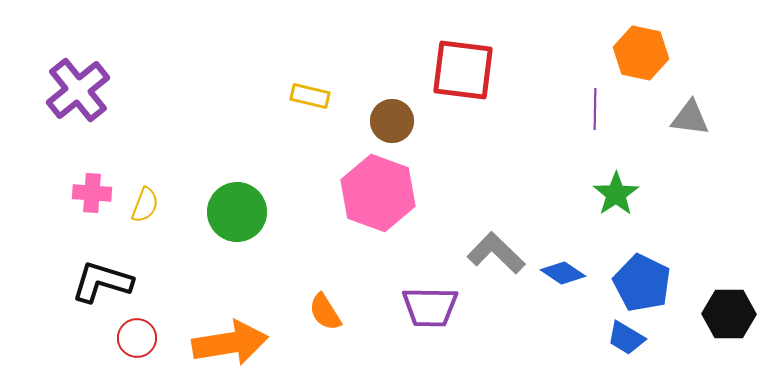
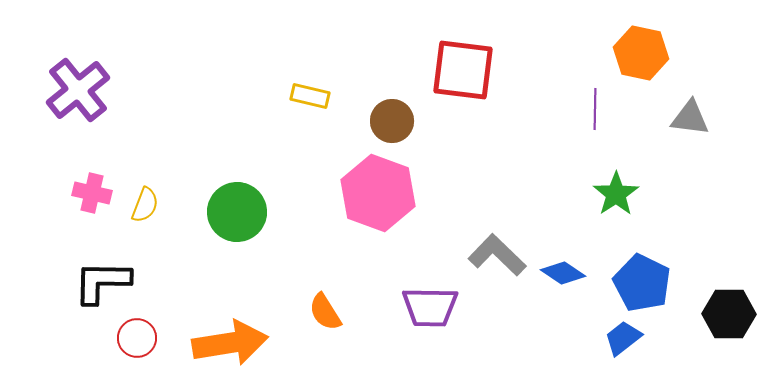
pink cross: rotated 9 degrees clockwise
gray L-shape: moved 1 px right, 2 px down
black L-shape: rotated 16 degrees counterclockwise
blue trapezoid: moved 3 px left; rotated 111 degrees clockwise
